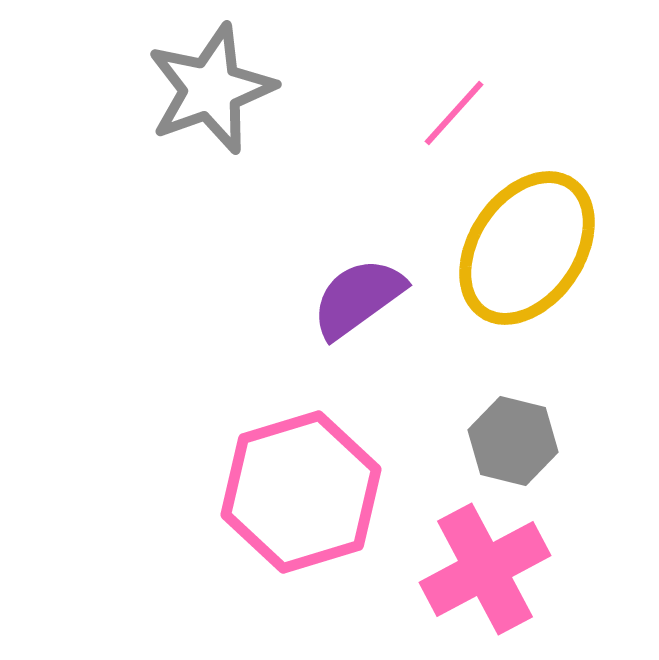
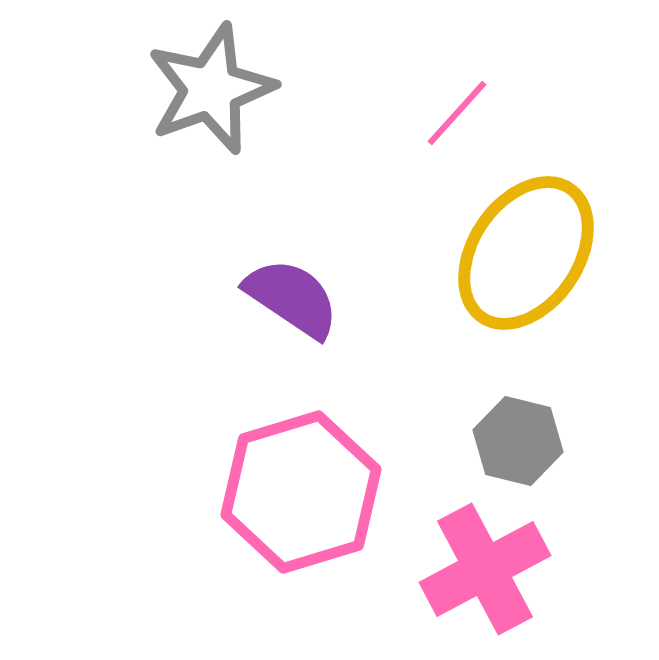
pink line: moved 3 px right
yellow ellipse: moved 1 px left, 5 px down
purple semicircle: moved 66 px left; rotated 70 degrees clockwise
gray hexagon: moved 5 px right
